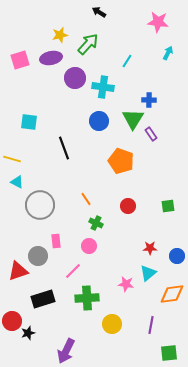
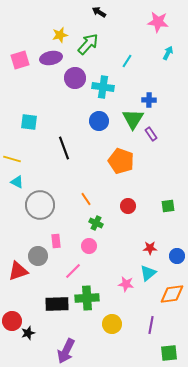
black rectangle at (43, 299): moved 14 px right, 5 px down; rotated 15 degrees clockwise
